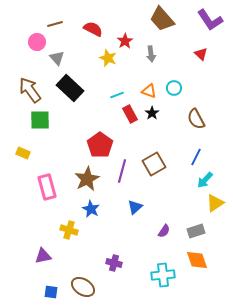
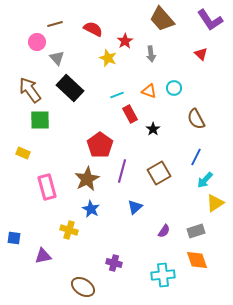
black star: moved 1 px right, 16 px down
brown square: moved 5 px right, 9 px down
blue square: moved 37 px left, 54 px up
